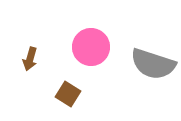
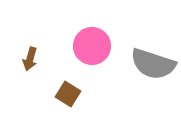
pink circle: moved 1 px right, 1 px up
